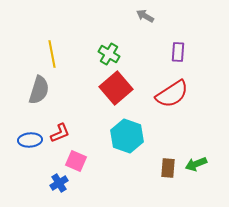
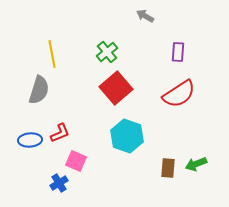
green cross: moved 2 px left, 2 px up; rotated 20 degrees clockwise
red semicircle: moved 7 px right
